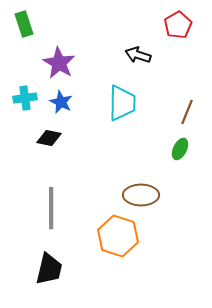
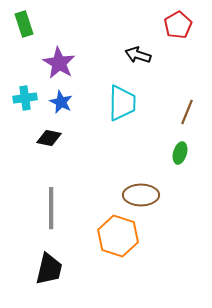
green ellipse: moved 4 px down; rotated 10 degrees counterclockwise
